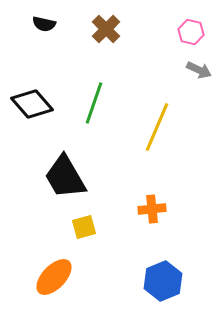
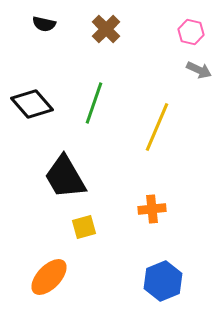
orange ellipse: moved 5 px left
